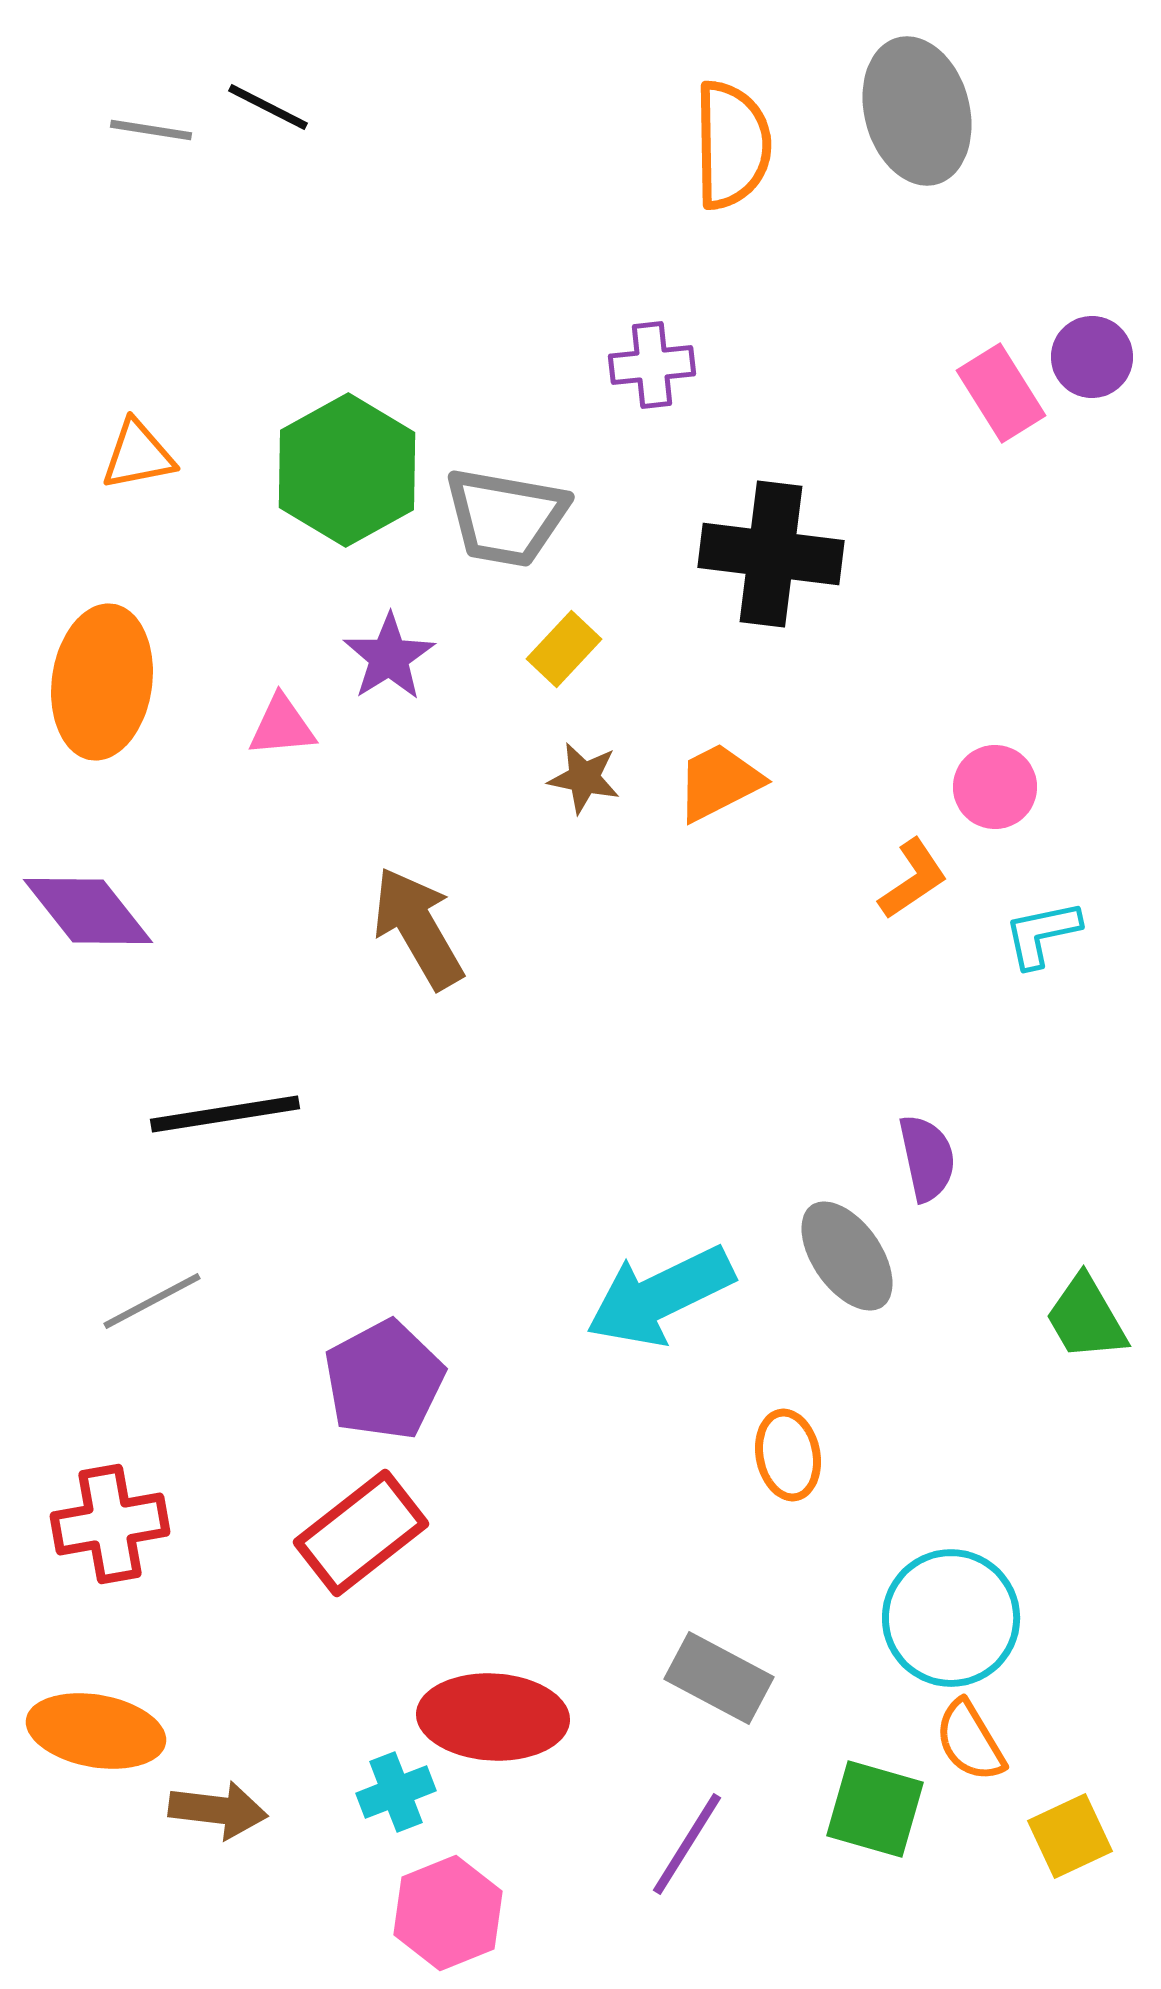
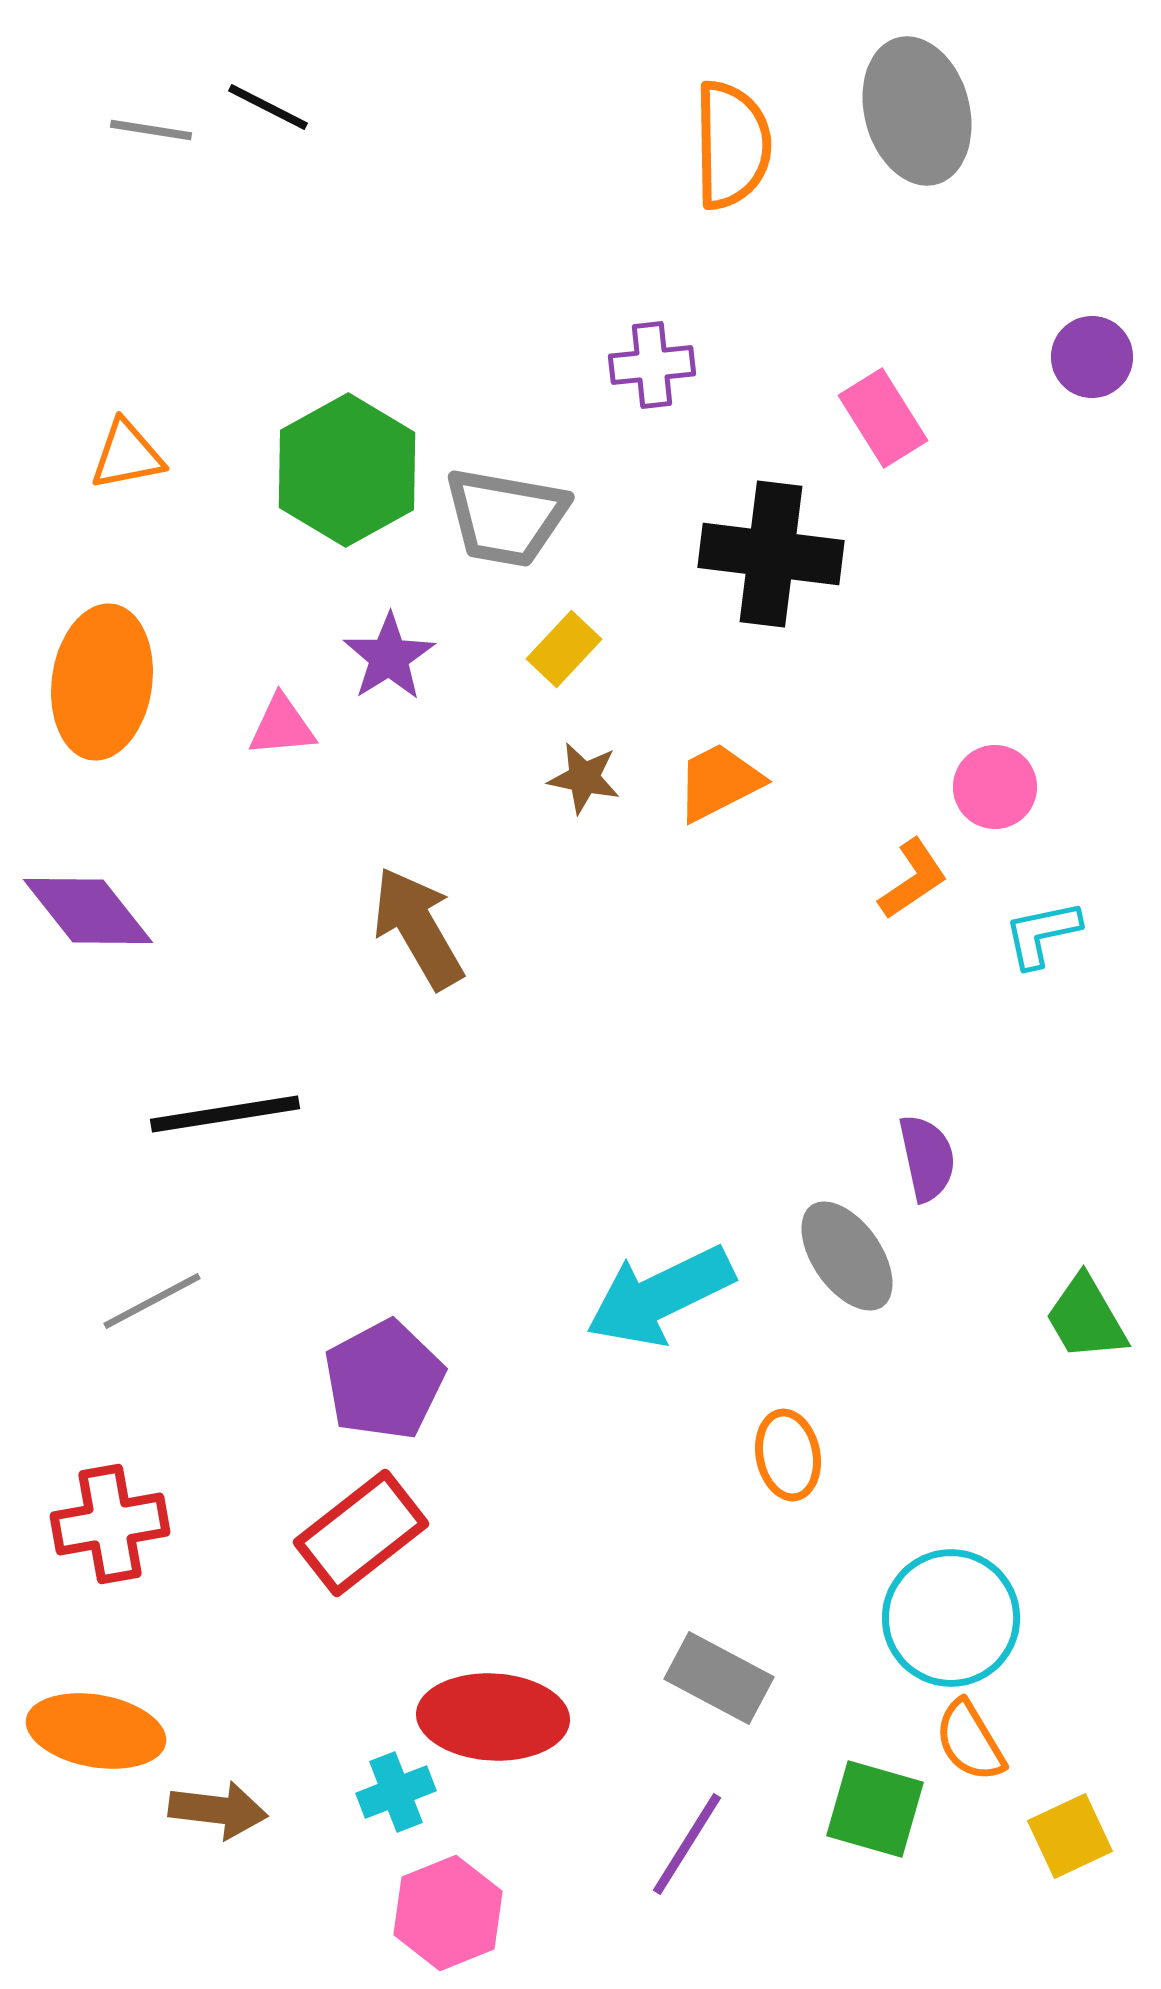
pink rectangle at (1001, 393): moved 118 px left, 25 px down
orange triangle at (138, 455): moved 11 px left
